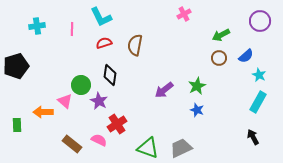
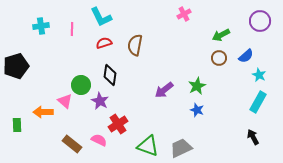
cyan cross: moved 4 px right
purple star: moved 1 px right
red cross: moved 1 px right
green triangle: moved 2 px up
